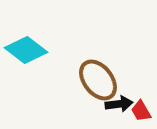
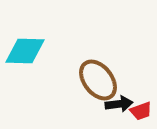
cyan diamond: moved 1 px left, 1 px down; rotated 36 degrees counterclockwise
red trapezoid: rotated 80 degrees counterclockwise
